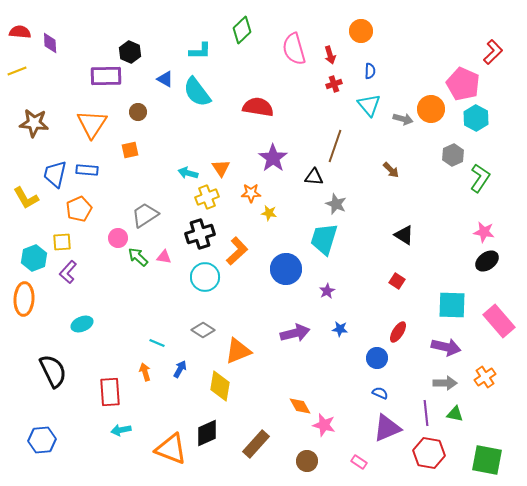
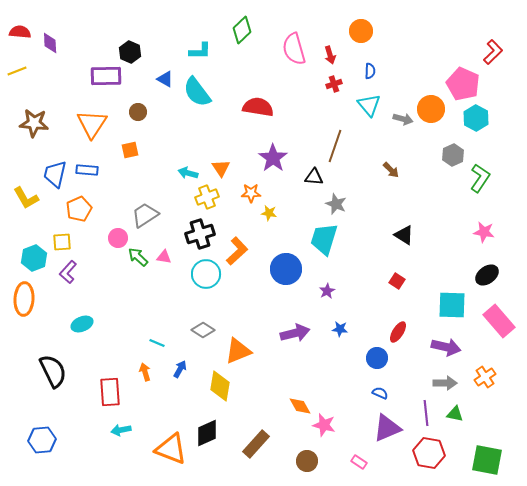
black ellipse at (487, 261): moved 14 px down
cyan circle at (205, 277): moved 1 px right, 3 px up
